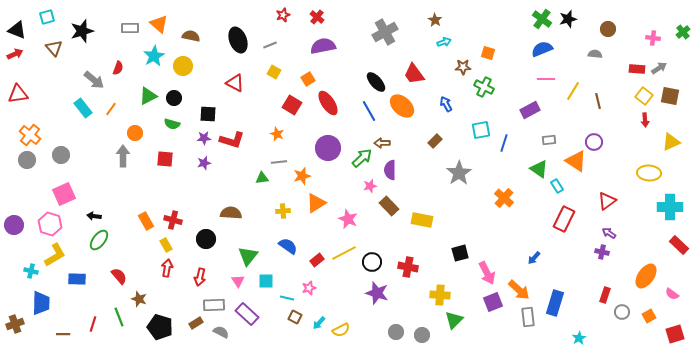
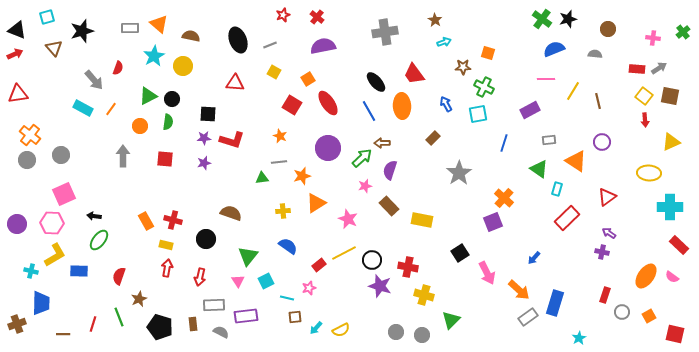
gray cross at (385, 32): rotated 20 degrees clockwise
blue semicircle at (542, 49): moved 12 px right
gray arrow at (94, 80): rotated 10 degrees clockwise
red triangle at (235, 83): rotated 24 degrees counterclockwise
black circle at (174, 98): moved 2 px left, 1 px down
orange ellipse at (402, 106): rotated 45 degrees clockwise
cyan rectangle at (83, 108): rotated 24 degrees counterclockwise
green semicircle at (172, 124): moved 4 px left, 2 px up; rotated 98 degrees counterclockwise
cyan square at (481, 130): moved 3 px left, 16 px up
orange circle at (135, 133): moved 5 px right, 7 px up
orange star at (277, 134): moved 3 px right, 2 px down
brown rectangle at (435, 141): moved 2 px left, 3 px up
purple circle at (594, 142): moved 8 px right
purple semicircle at (390, 170): rotated 18 degrees clockwise
pink star at (370, 186): moved 5 px left
cyan rectangle at (557, 186): moved 3 px down; rotated 48 degrees clockwise
red triangle at (607, 201): moved 4 px up
brown semicircle at (231, 213): rotated 15 degrees clockwise
red rectangle at (564, 219): moved 3 px right, 1 px up; rotated 20 degrees clockwise
pink hexagon at (50, 224): moved 2 px right, 1 px up; rotated 15 degrees counterclockwise
purple circle at (14, 225): moved 3 px right, 1 px up
yellow rectangle at (166, 245): rotated 48 degrees counterclockwise
black square at (460, 253): rotated 18 degrees counterclockwise
red rectangle at (317, 260): moved 2 px right, 5 px down
black circle at (372, 262): moved 2 px up
red semicircle at (119, 276): rotated 120 degrees counterclockwise
blue rectangle at (77, 279): moved 2 px right, 8 px up
cyan square at (266, 281): rotated 28 degrees counterclockwise
purple star at (377, 293): moved 3 px right, 7 px up
pink semicircle at (672, 294): moved 17 px up
yellow cross at (440, 295): moved 16 px left; rotated 12 degrees clockwise
brown star at (139, 299): rotated 28 degrees clockwise
purple square at (493, 302): moved 80 px up
purple rectangle at (247, 314): moved 1 px left, 2 px down; rotated 50 degrees counterclockwise
brown square at (295, 317): rotated 32 degrees counterclockwise
gray rectangle at (528, 317): rotated 60 degrees clockwise
green triangle at (454, 320): moved 3 px left
brown rectangle at (196, 323): moved 3 px left, 1 px down; rotated 64 degrees counterclockwise
cyan arrow at (319, 323): moved 3 px left, 5 px down
brown cross at (15, 324): moved 2 px right
red square at (675, 334): rotated 30 degrees clockwise
